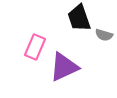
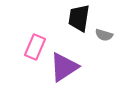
black trapezoid: rotated 28 degrees clockwise
purple triangle: rotated 8 degrees counterclockwise
